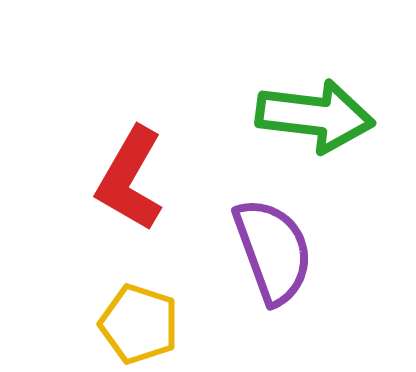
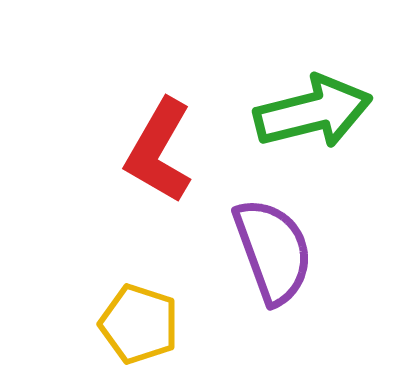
green arrow: moved 2 px left, 4 px up; rotated 21 degrees counterclockwise
red L-shape: moved 29 px right, 28 px up
